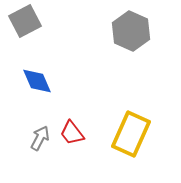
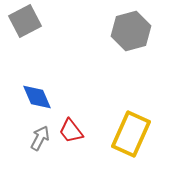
gray hexagon: rotated 21 degrees clockwise
blue diamond: moved 16 px down
red trapezoid: moved 1 px left, 2 px up
